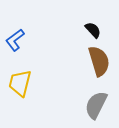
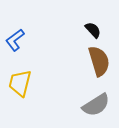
gray semicircle: rotated 148 degrees counterclockwise
